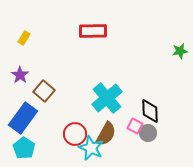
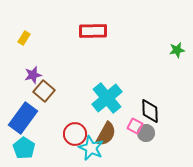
green star: moved 3 px left, 1 px up
purple star: moved 13 px right; rotated 24 degrees clockwise
gray circle: moved 2 px left
